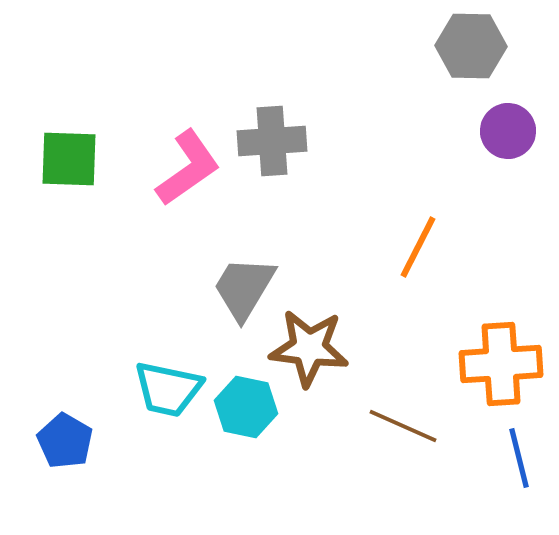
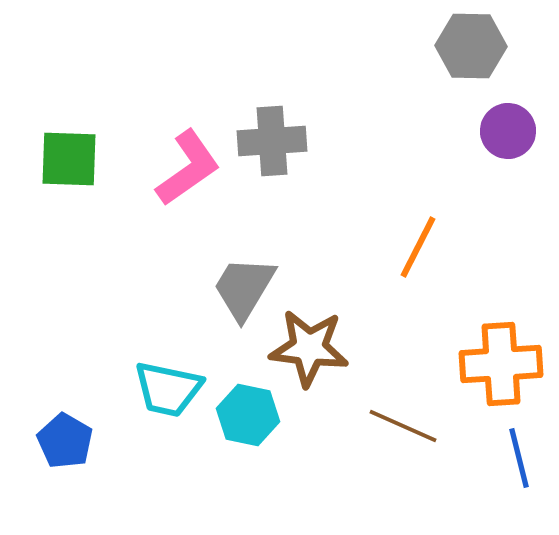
cyan hexagon: moved 2 px right, 8 px down
